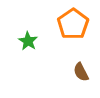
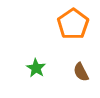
green star: moved 8 px right, 27 px down
